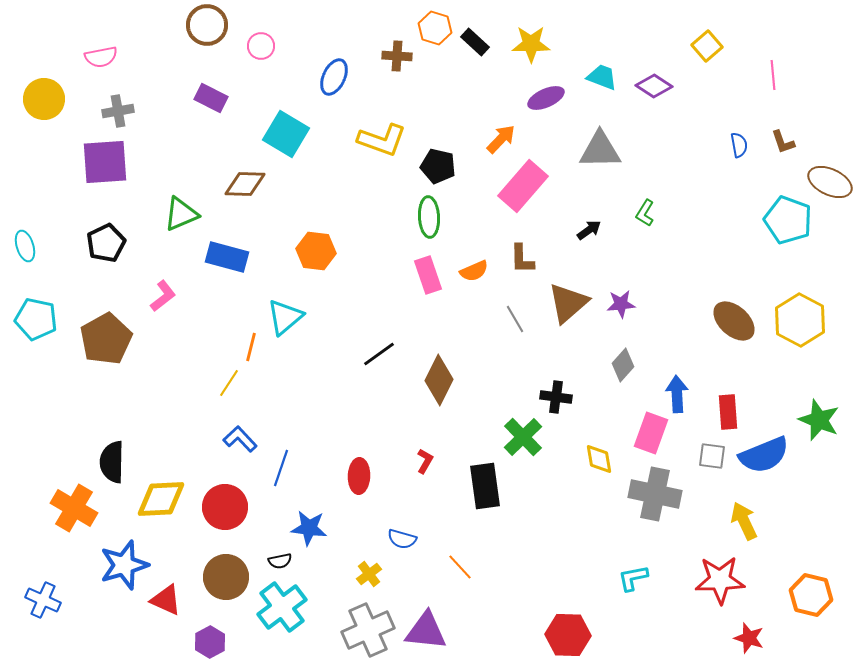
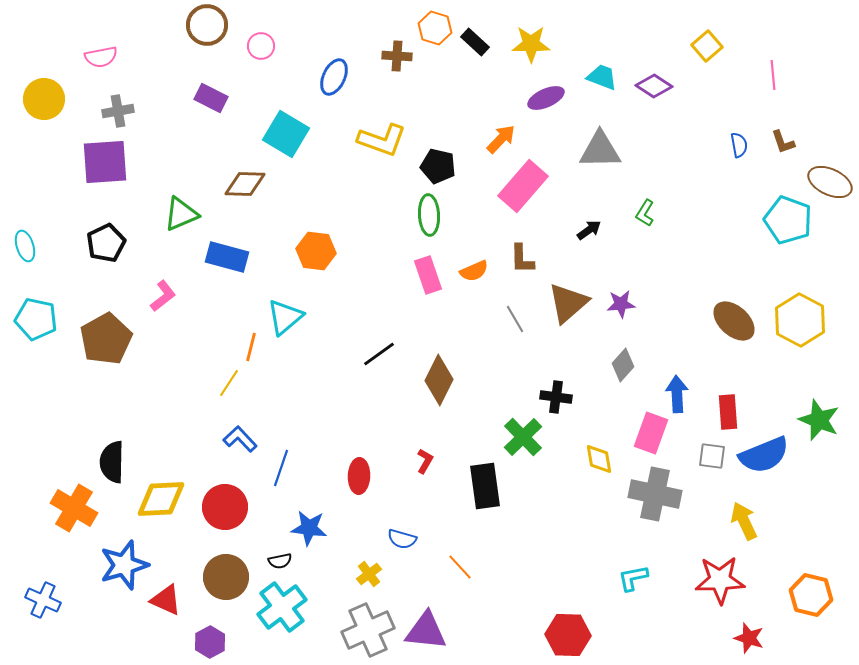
green ellipse at (429, 217): moved 2 px up
